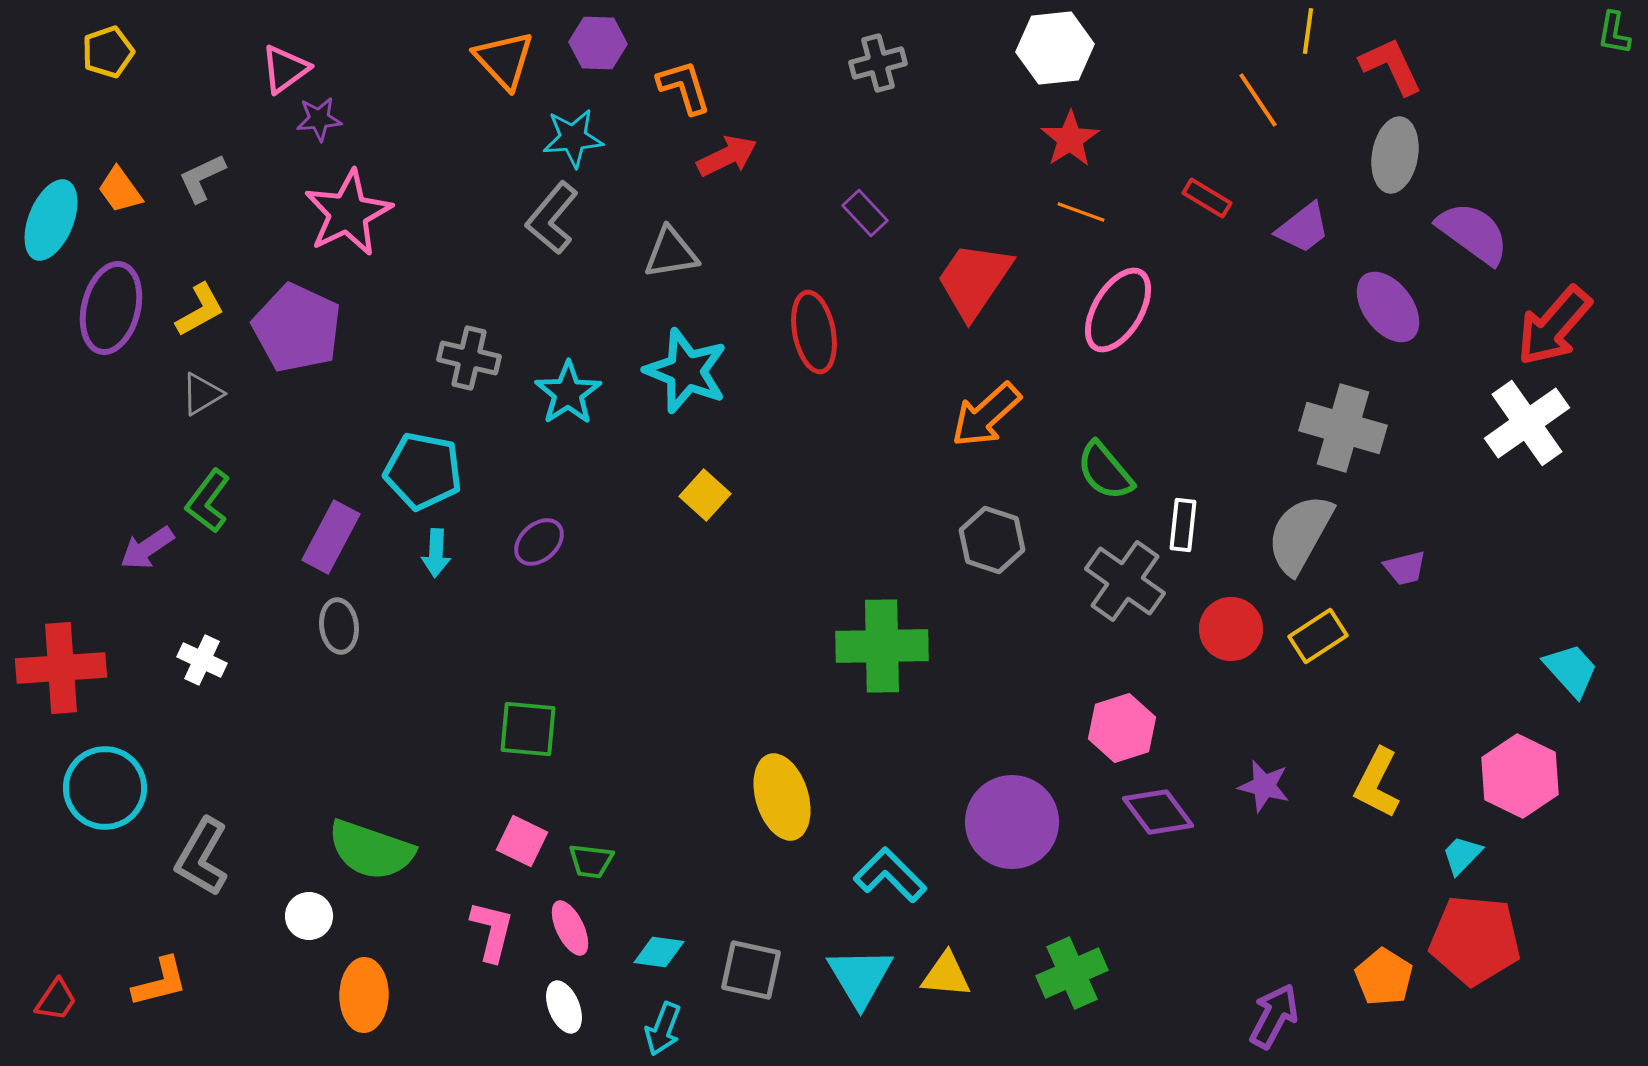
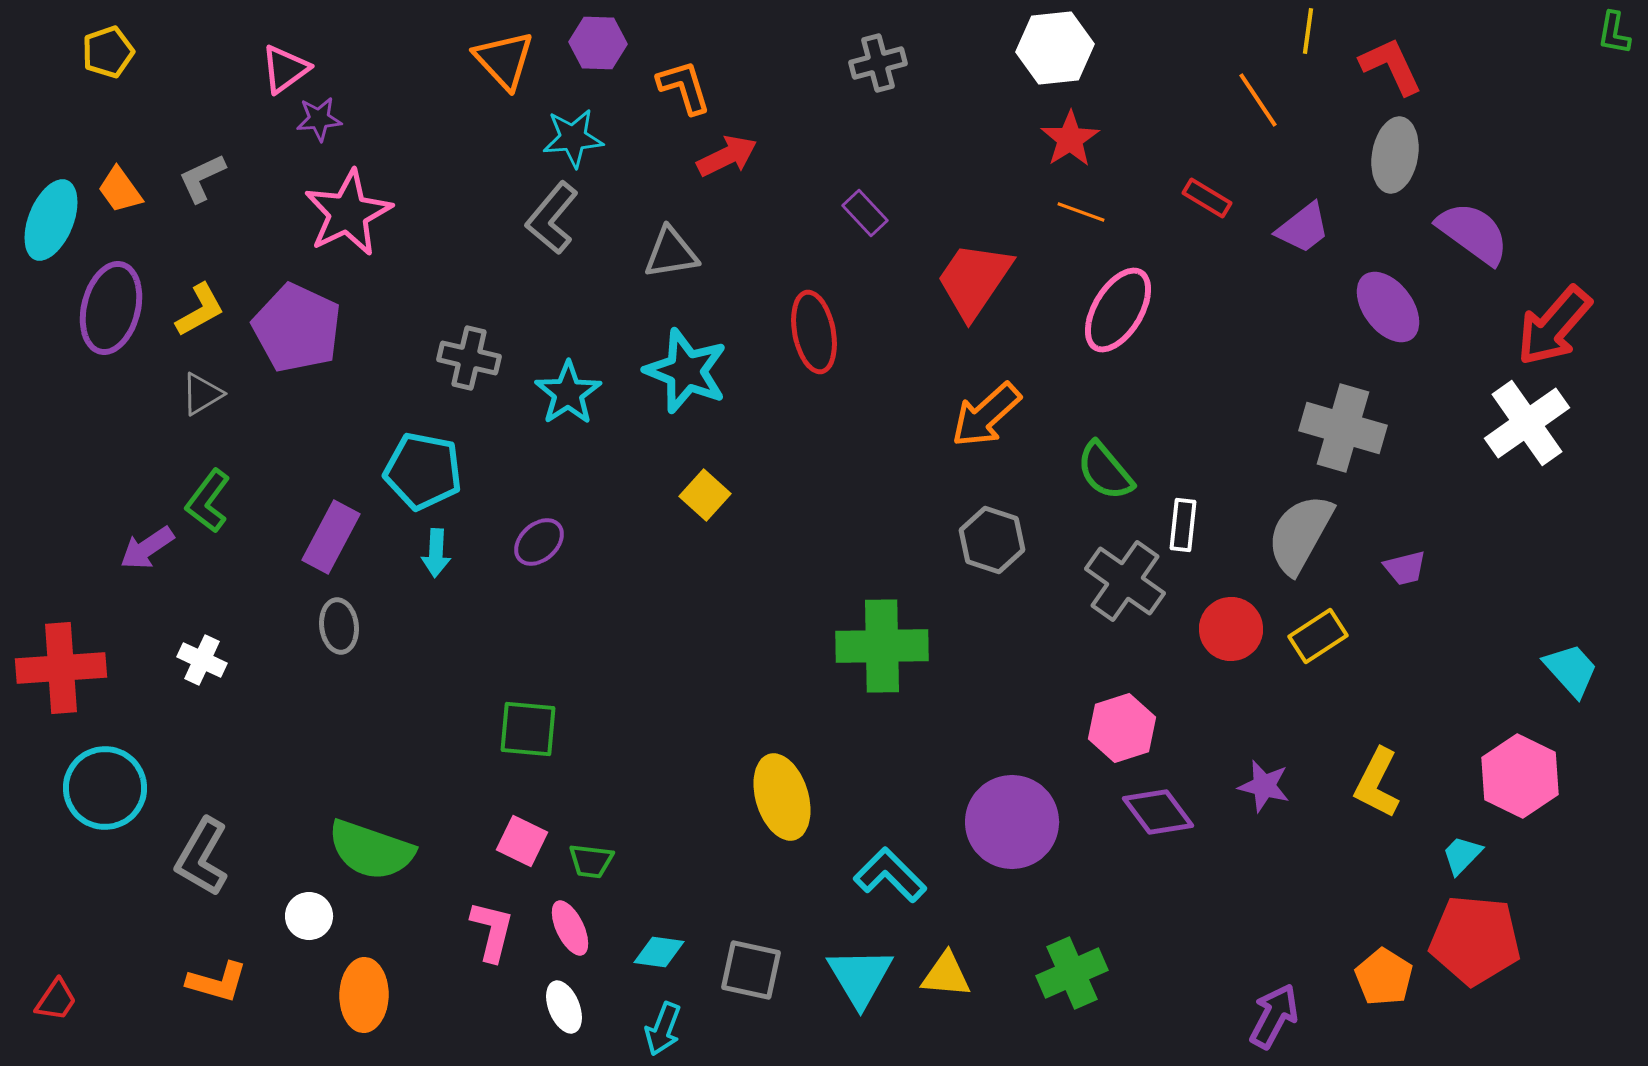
orange L-shape at (160, 982): moved 57 px right; rotated 30 degrees clockwise
